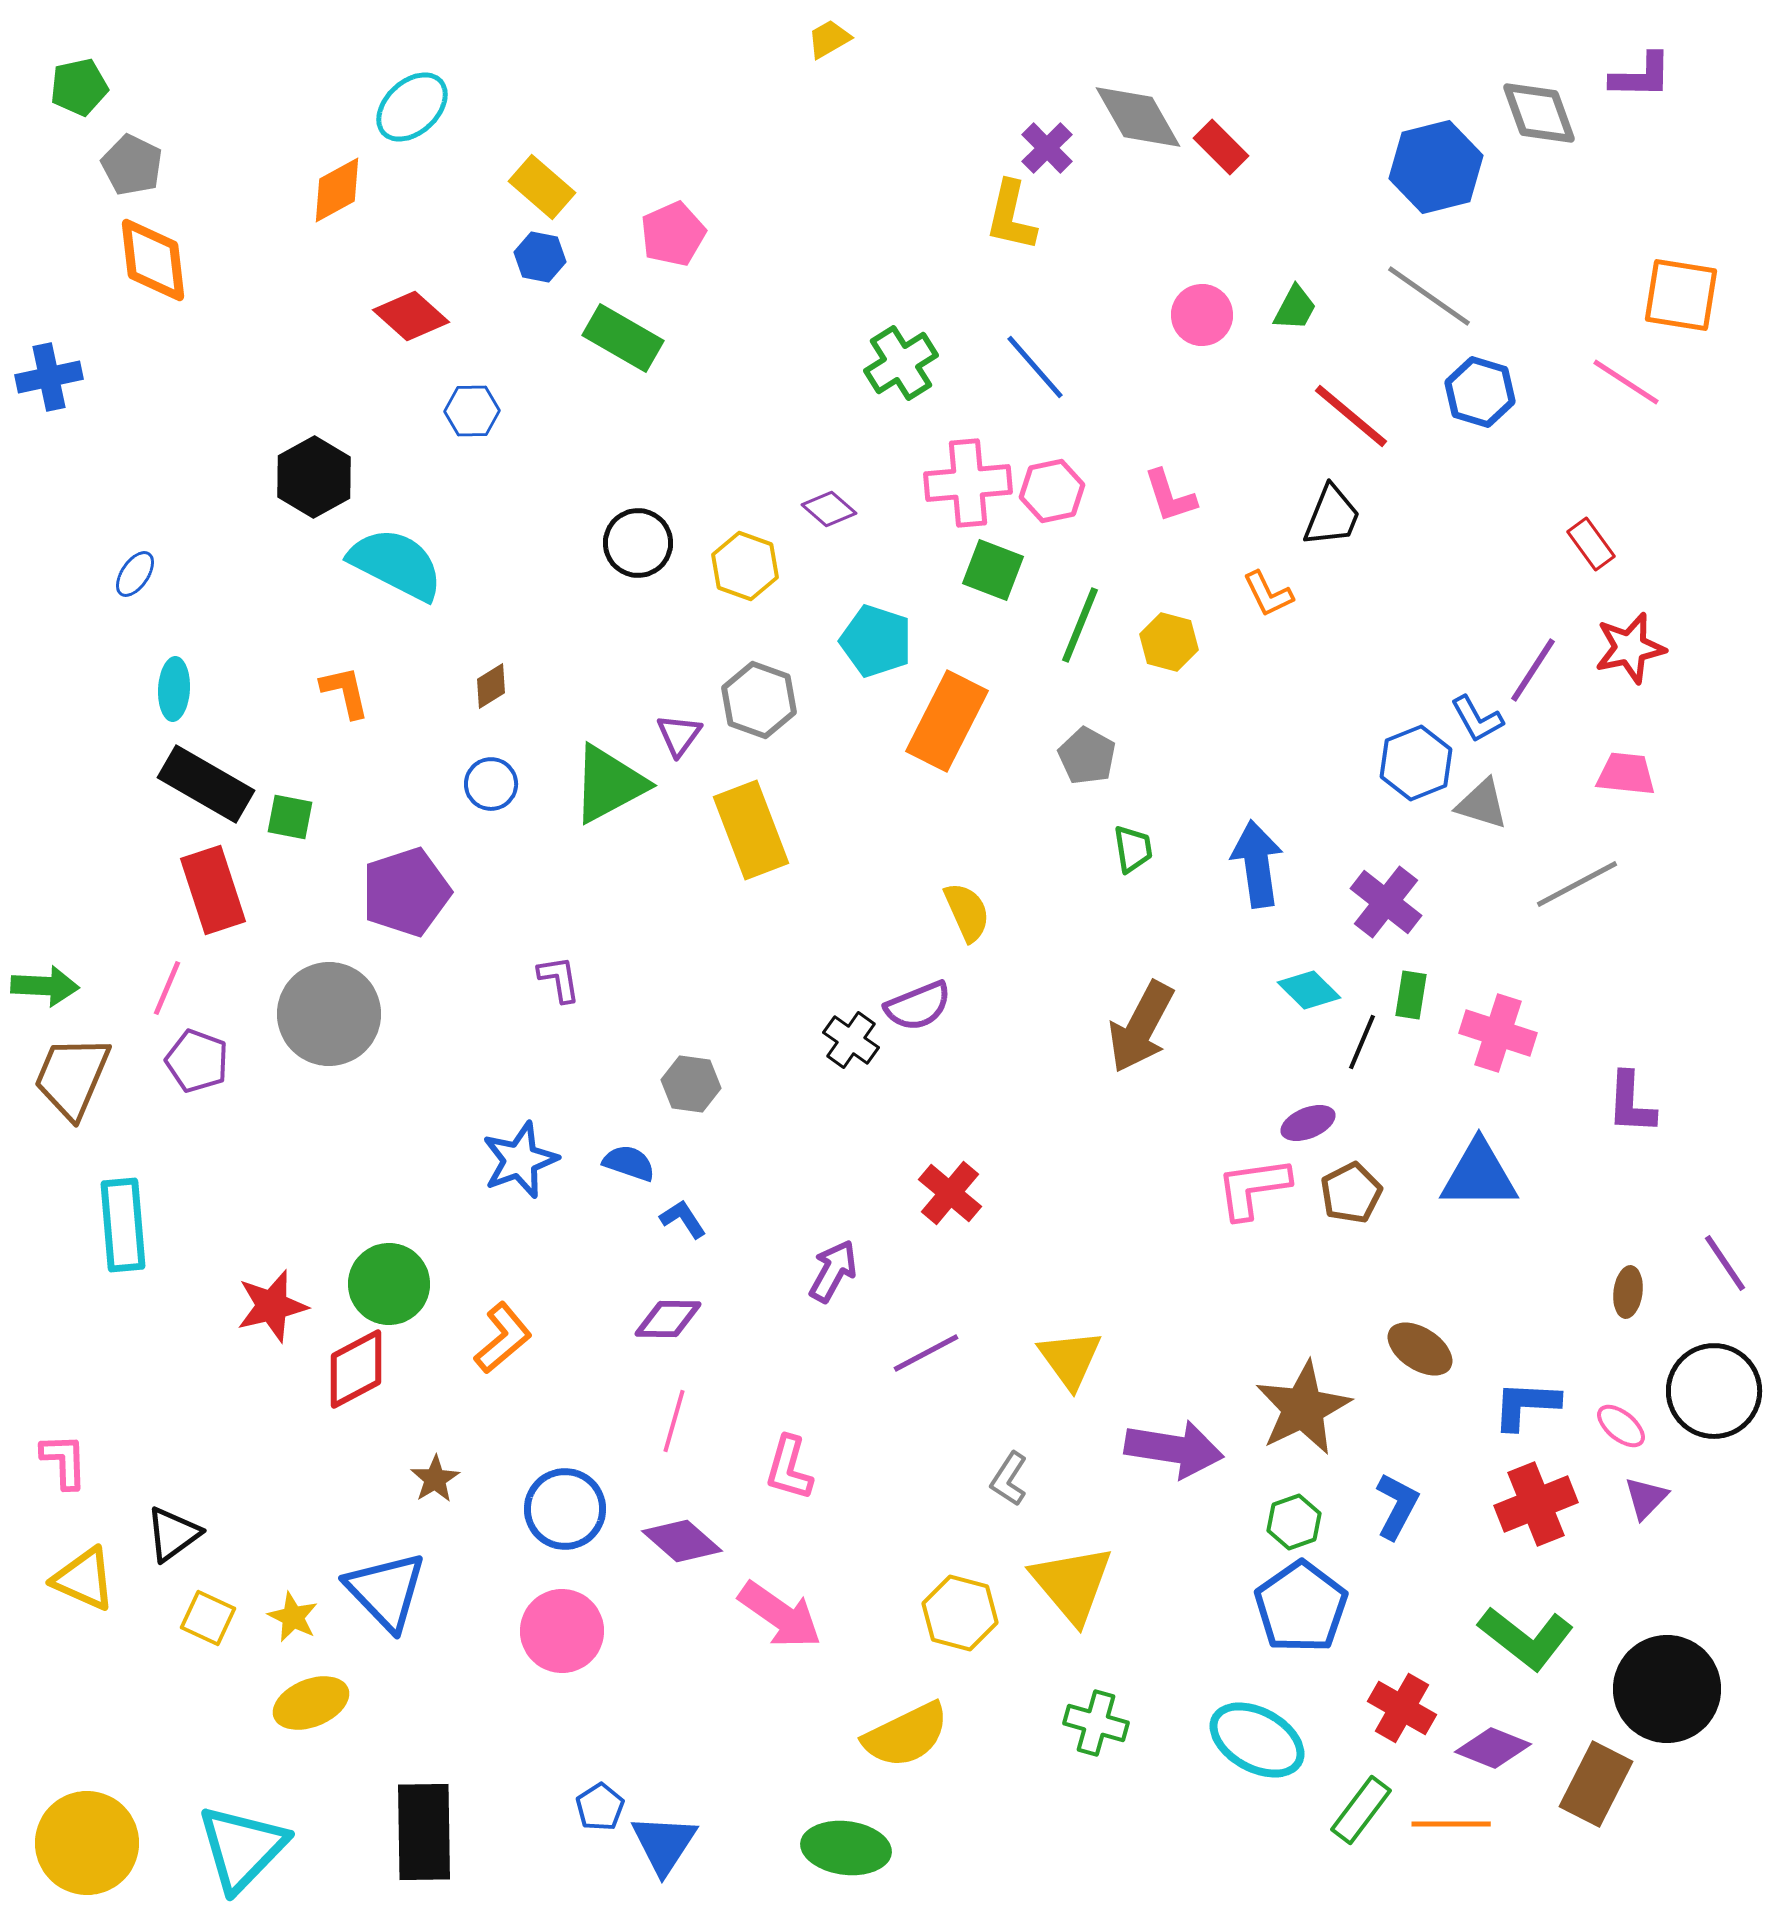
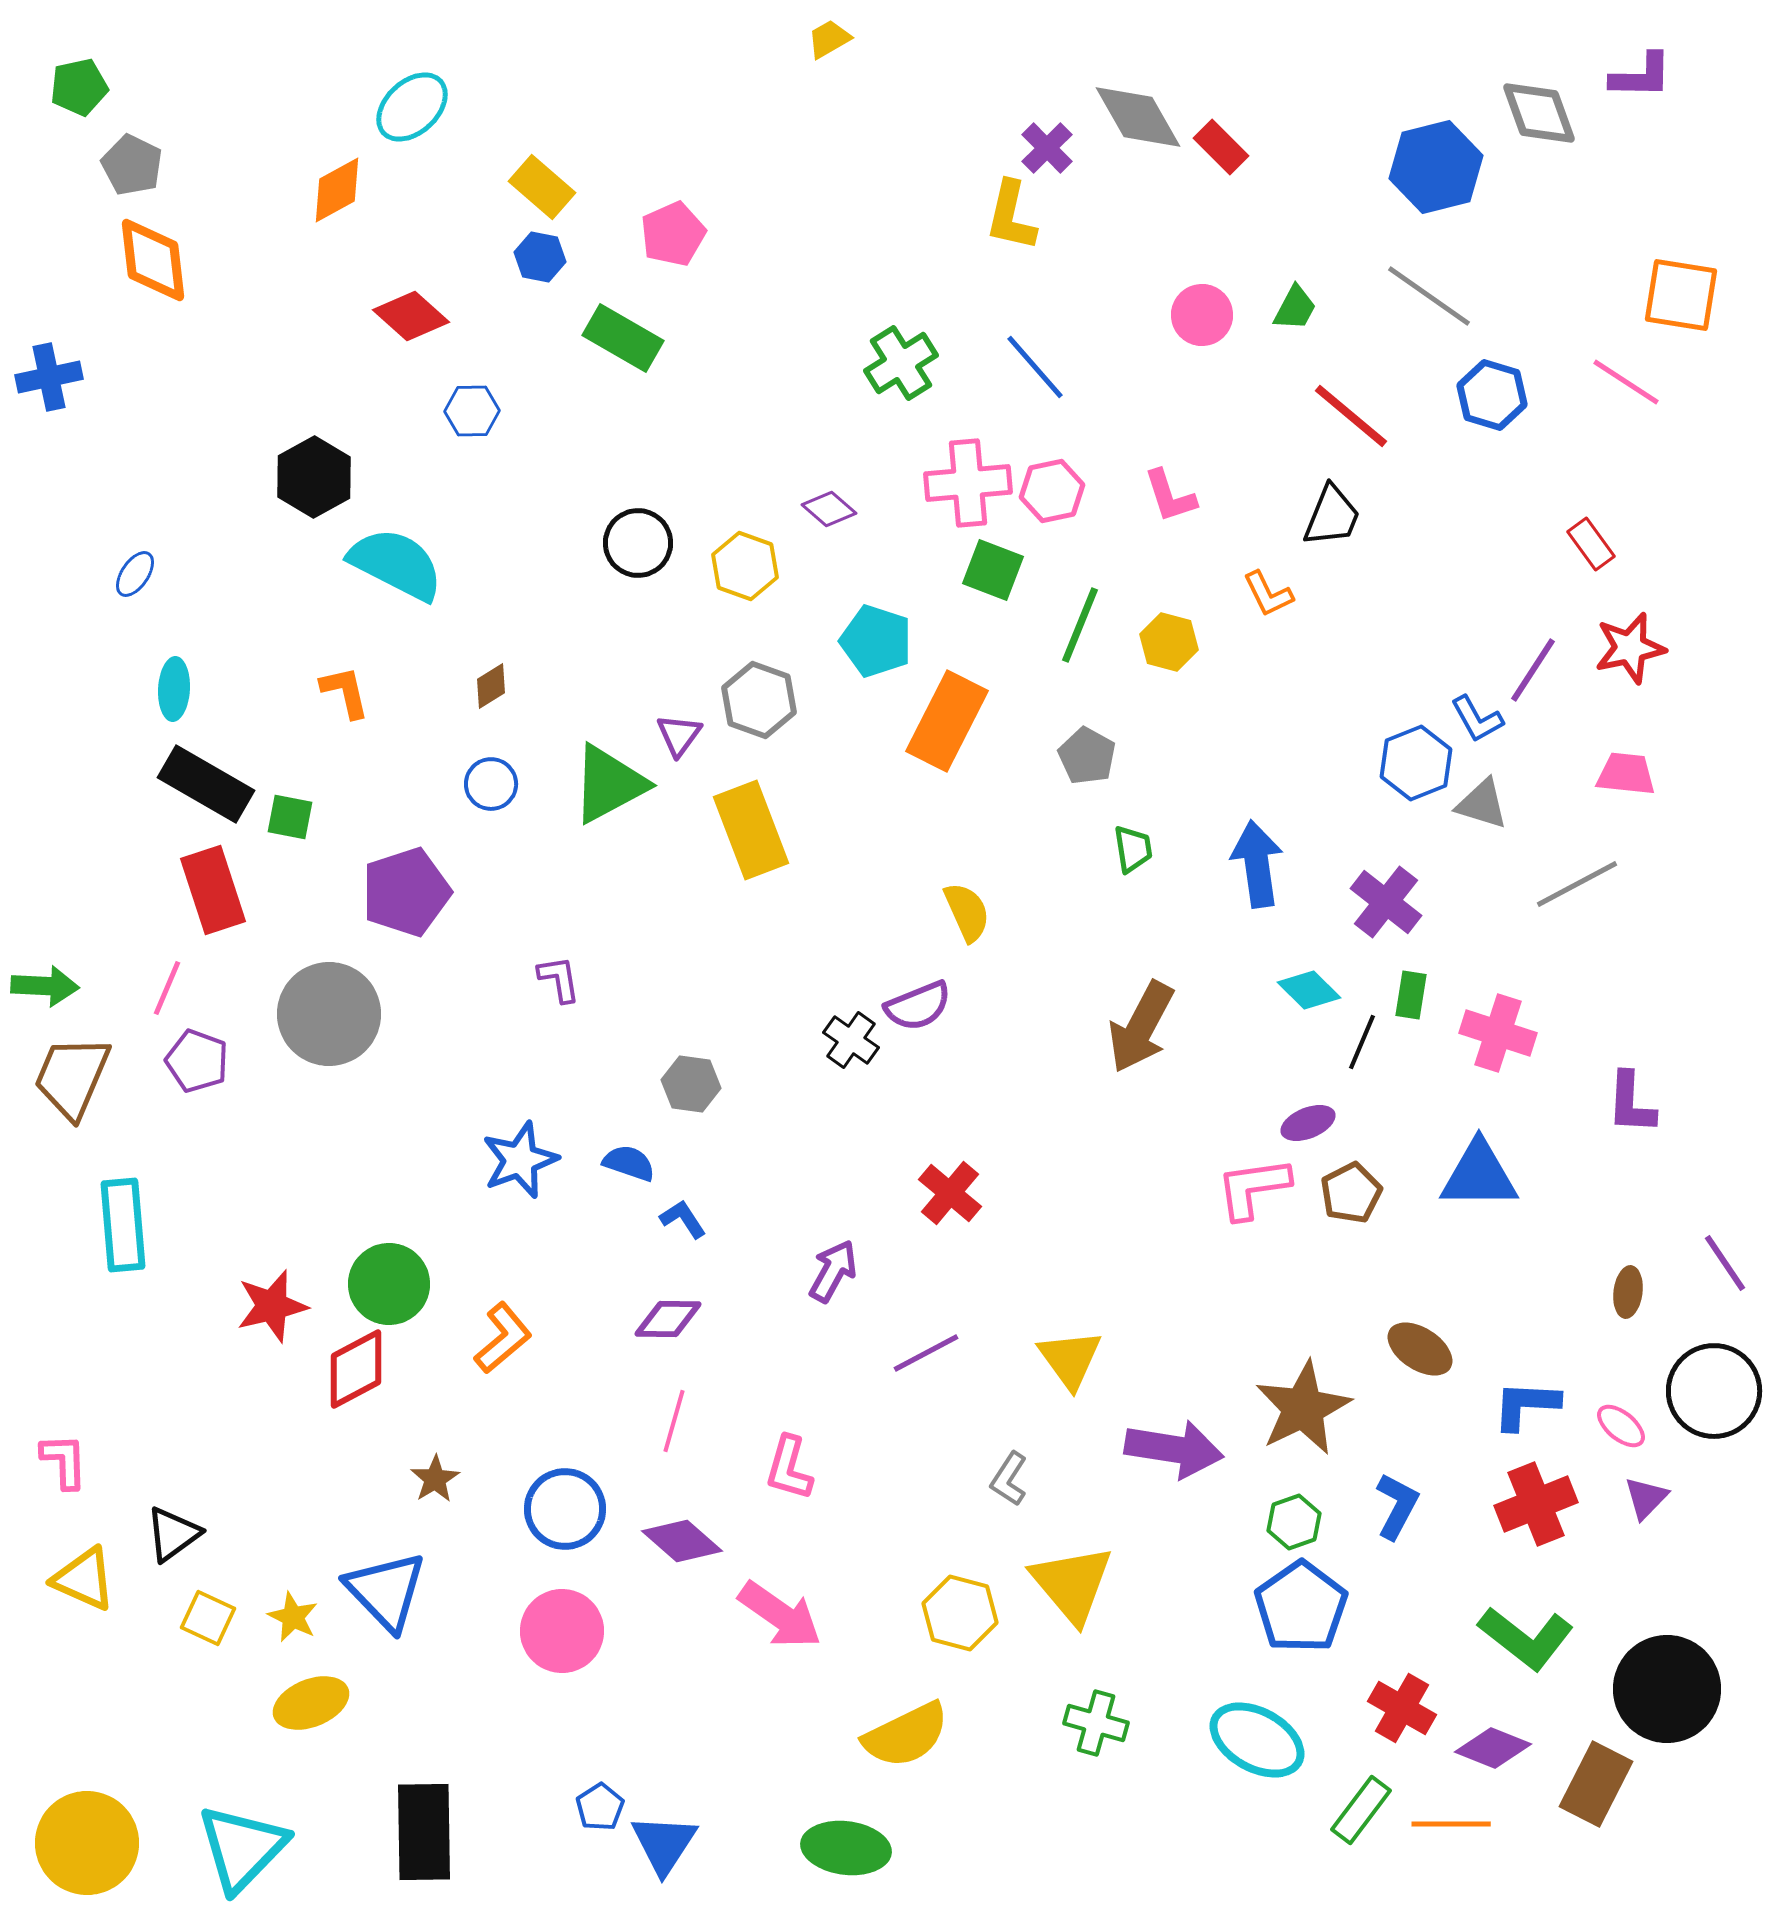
blue hexagon at (1480, 392): moved 12 px right, 3 px down
